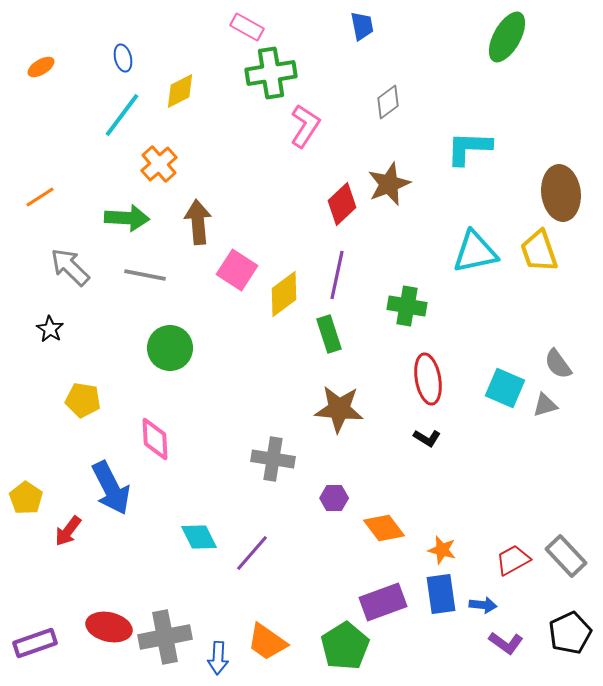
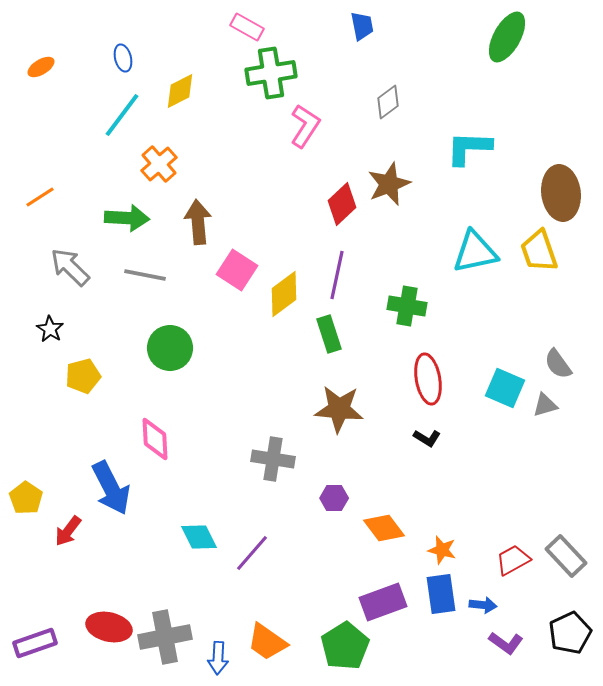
yellow pentagon at (83, 400): moved 24 px up; rotated 24 degrees counterclockwise
